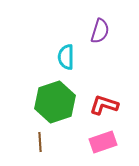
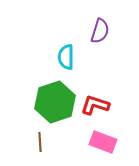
red L-shape: moved 9 px left
pink rectangle: rotated 40 degrees clockwise
